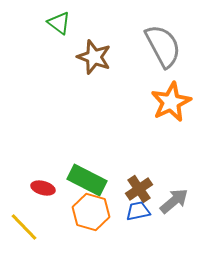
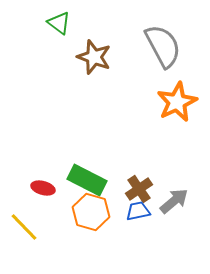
orange star: moved 6 px right
